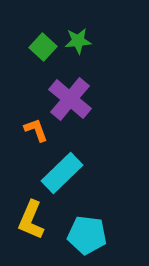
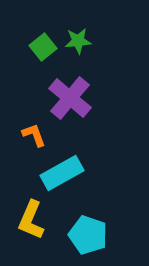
green square: rotated 8 degrees clockwise
purple cross: moved 1 px up
orange L-shape: moved 2 px left, 5 px down
cyan rectangle: rotated 15 degrees clockwise
cyan pentagon: moved 1 px right; rotated 12 degrees clockwise
